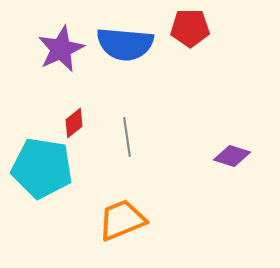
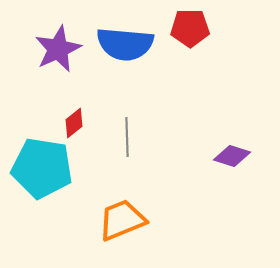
purple star: moved 3 px left
gray line: rotated 6 degrees clockwise
